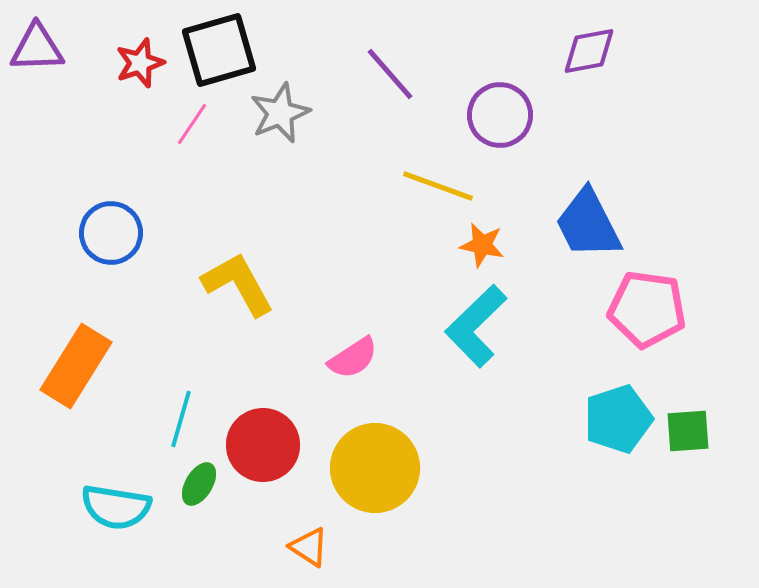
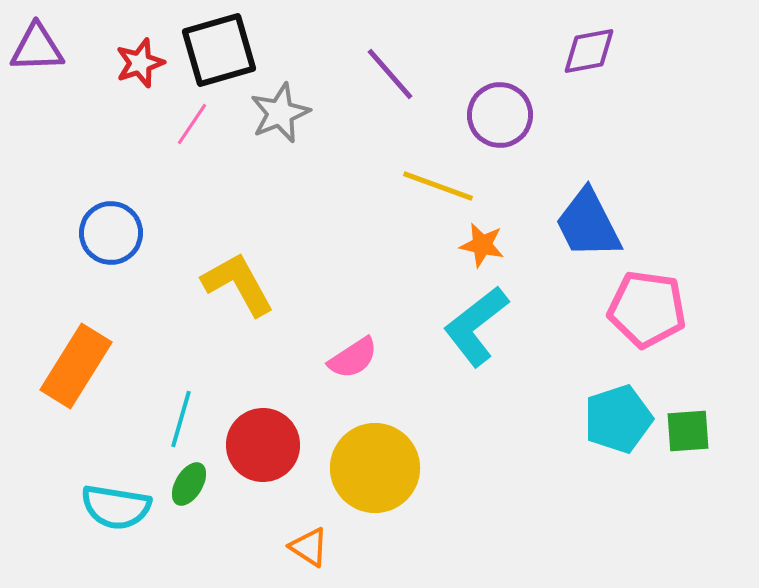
cyan L-shape: rotated 6 degrees clockwise
green ellipse: moved 10 px left
